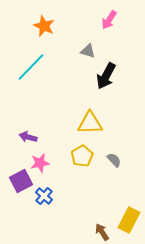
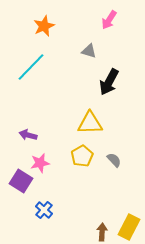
orange star: rotated 25 degrees clockwise
gray triangle: moved 1 px right
black arrow: moved 3 px right, 6 px down
purple arrow: moved 2 px up
purple square: rotated 30 degrees counterclockwise
blue cross: moved 14 px down
yellow rectangle: moved 7 px down
brown arrow: rotated 36 degrees clockwise
